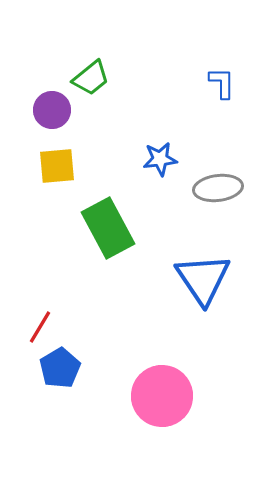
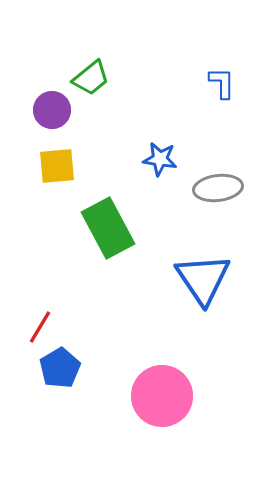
blue star: rotated 16 degrees clockwise
